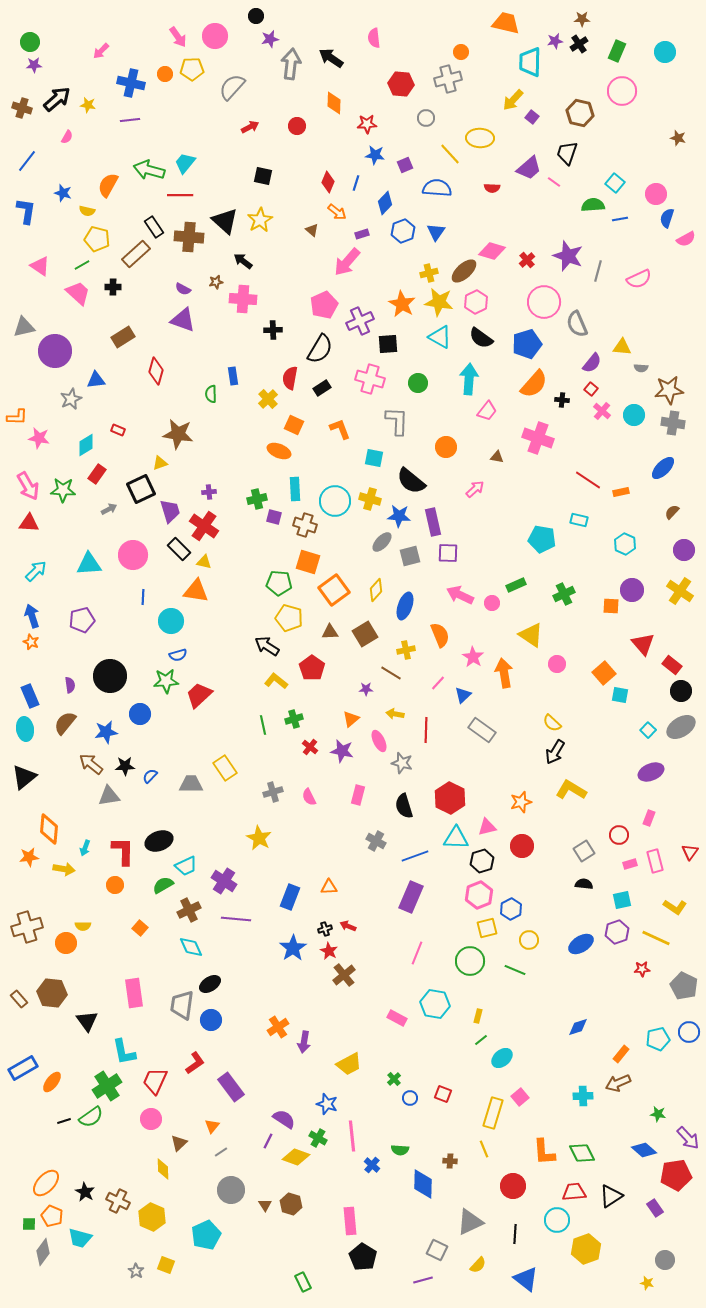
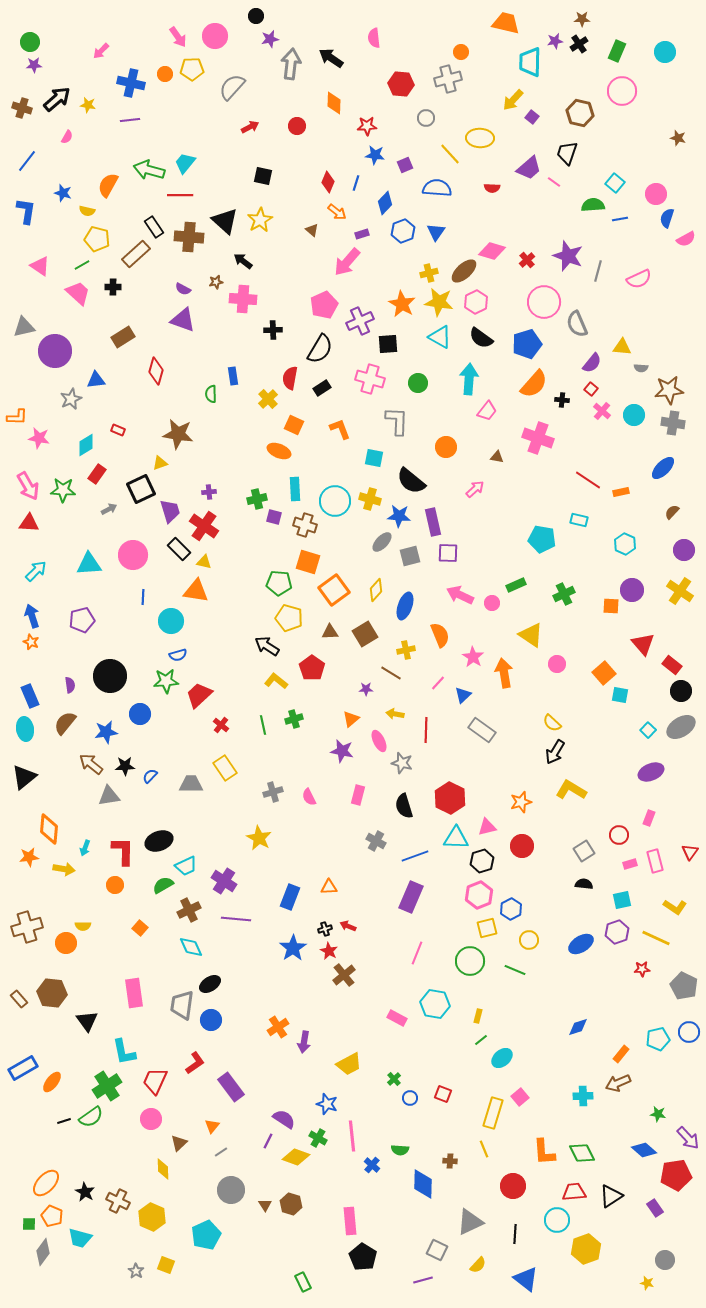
red star at (367, 124): moved 2 px down
red cross at (310, 747): moved 89 px left, 22 px up
